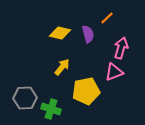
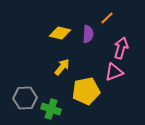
purple semicircle: rotated 18 degrees clockwise
